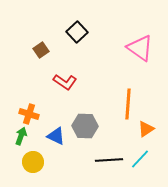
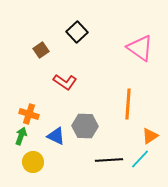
orange triangle: moved 4 px right, 7 px down
